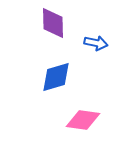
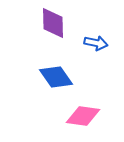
blue diamond: rotated 72 degrees clockwise
pink diamond: moved 4 px up
